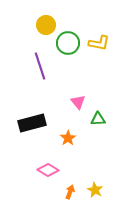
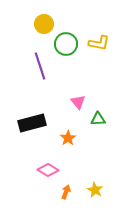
yellow circle: moved 2 px left, 1 px up
green circle: moved 2 px left, 1 px down
orange arrow: moved 4 px left
